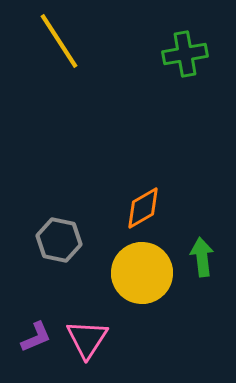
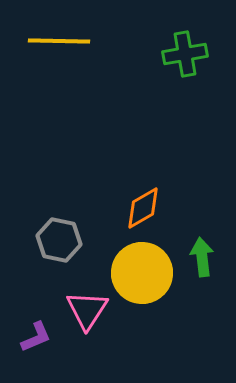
yellow line: rotated 56 degrees counterclockwise
pink triangle: moved 29 px up
